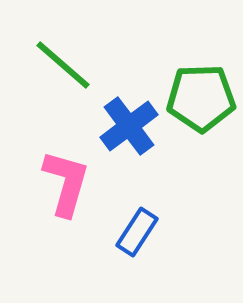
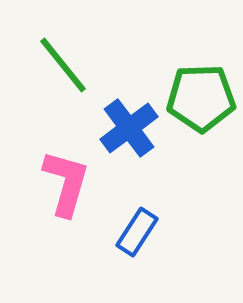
green line: rotated 10 degrees clockwise
blue cross: moved 2 px down
